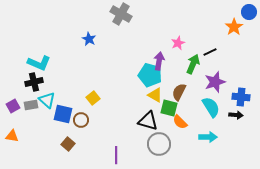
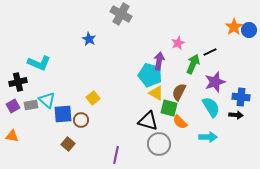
blue circle: moved 18 px down
black cross: moved 16 px left
yellow triangle: moved 1 px right, 2 px up
blue square: rotated 18 degrees counterclockwise
purple line: rotated 12 degrees clockwise
